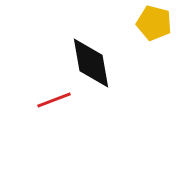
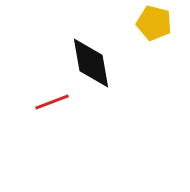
red line: moved 2 px left, 2 px down
